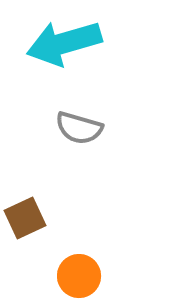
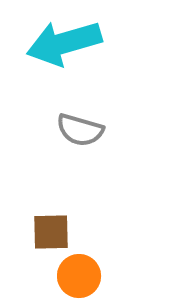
gray semicircle: moved 1 px right, 2 px down
brown square: moved 26 px right, 14 px down; rotated 24 degrees clockwise
